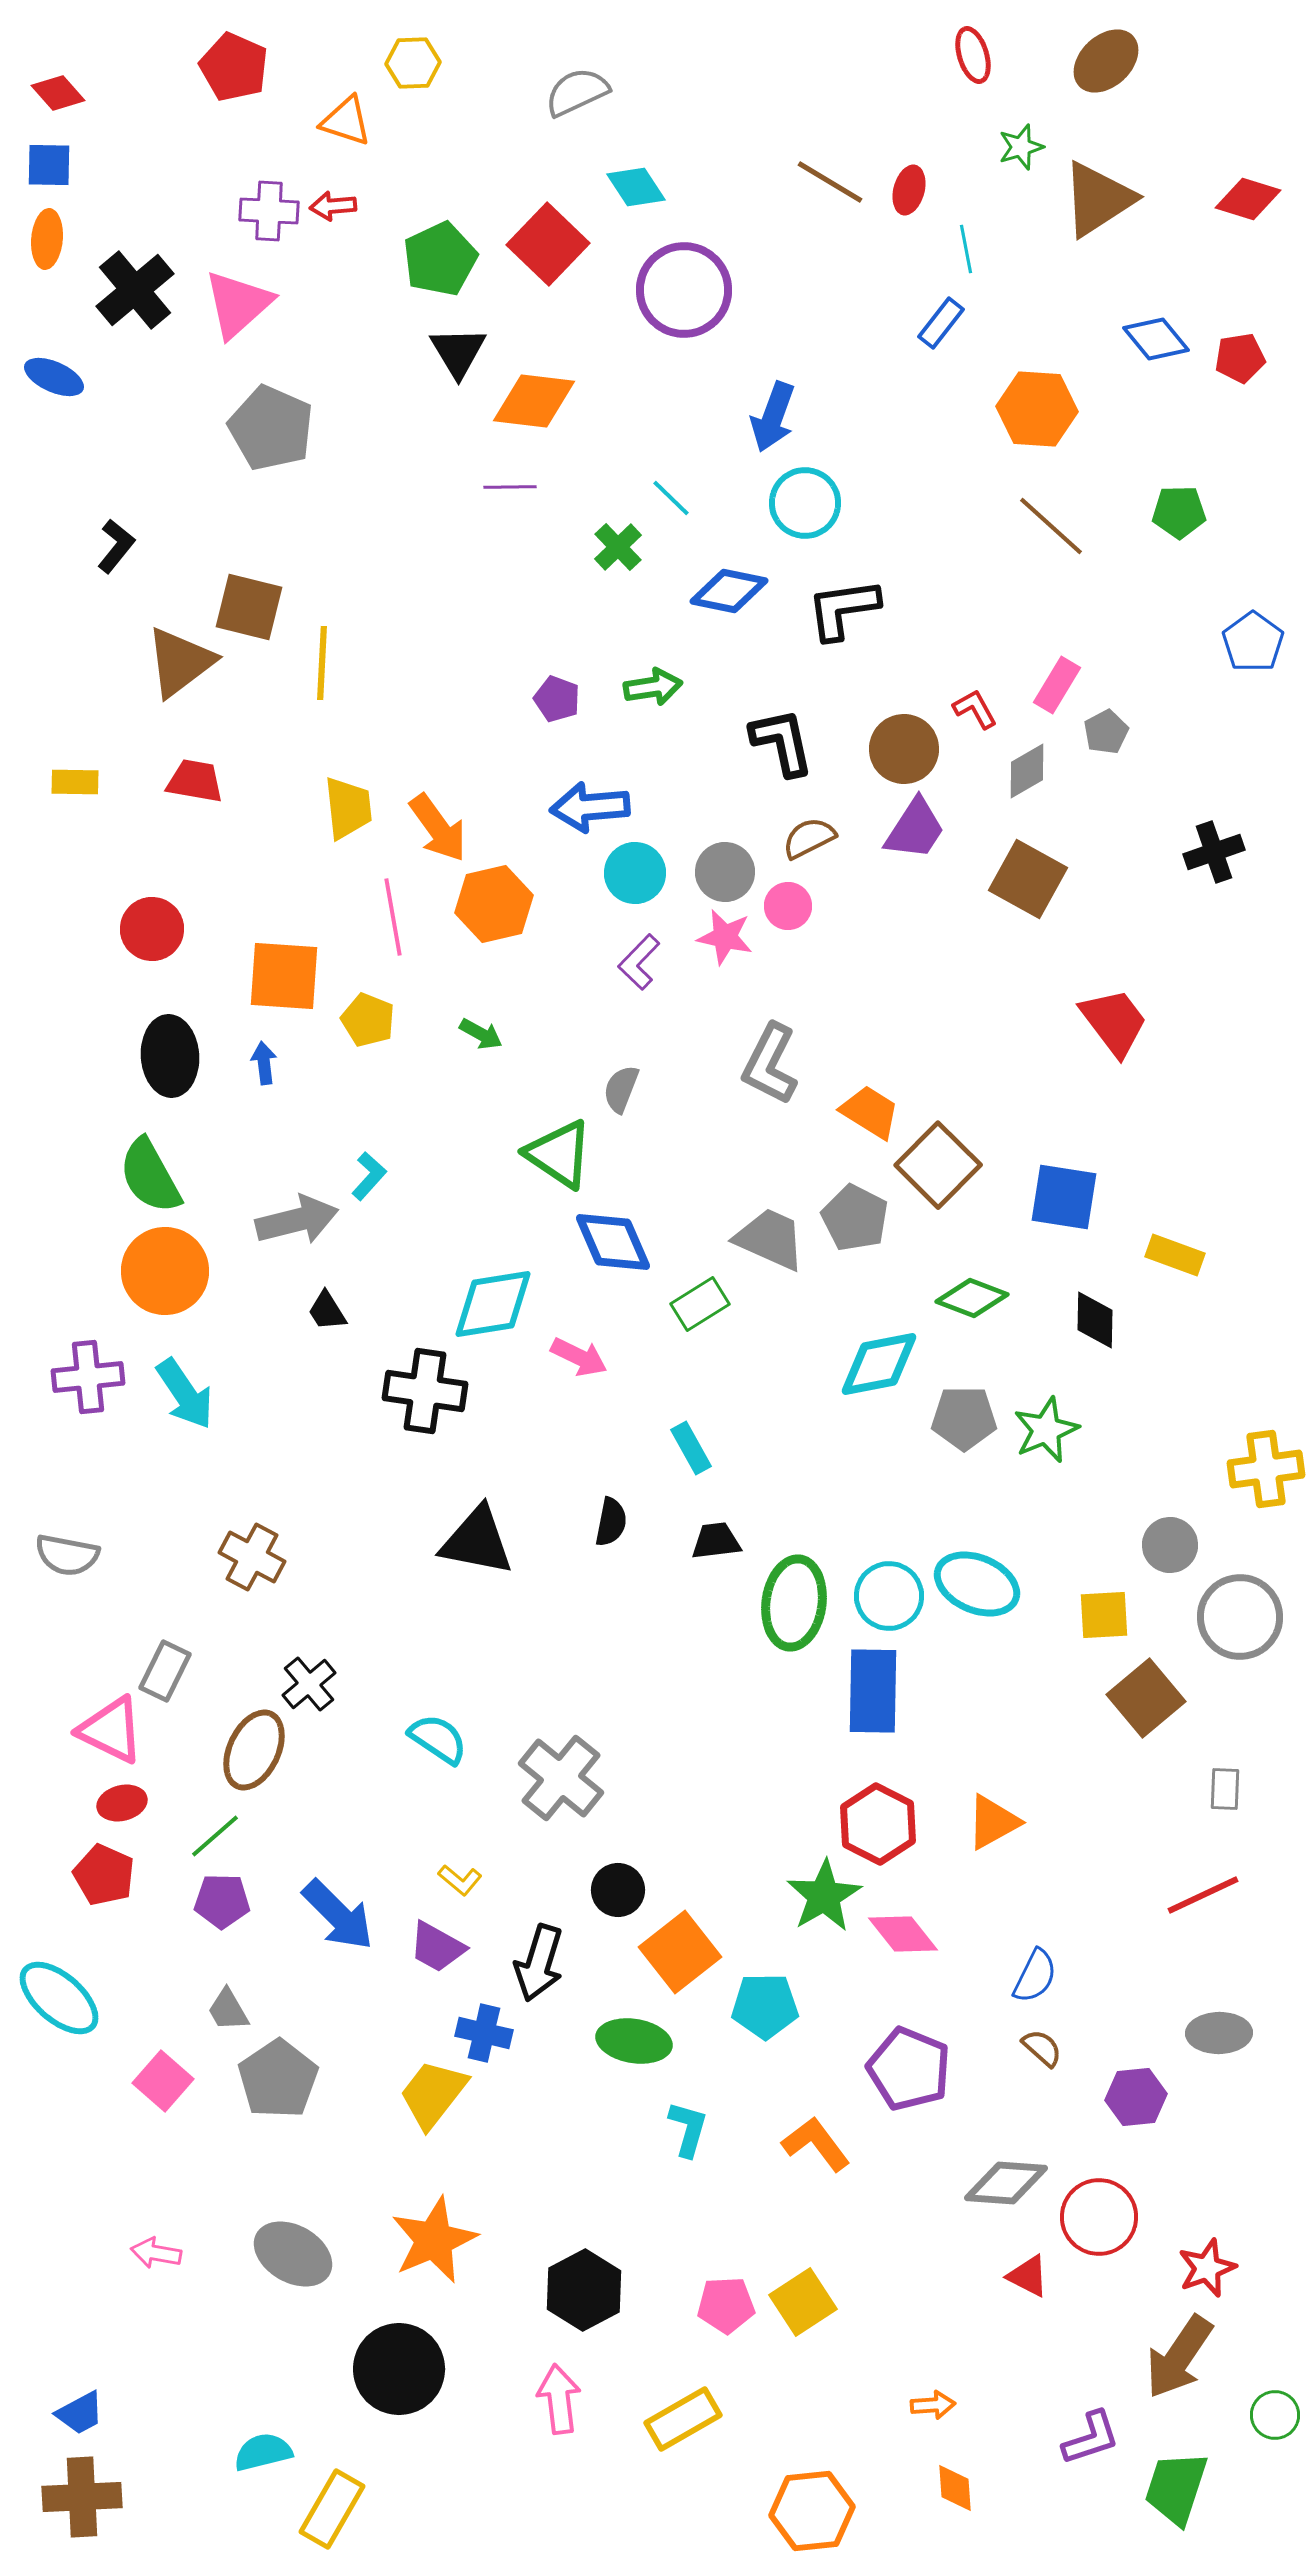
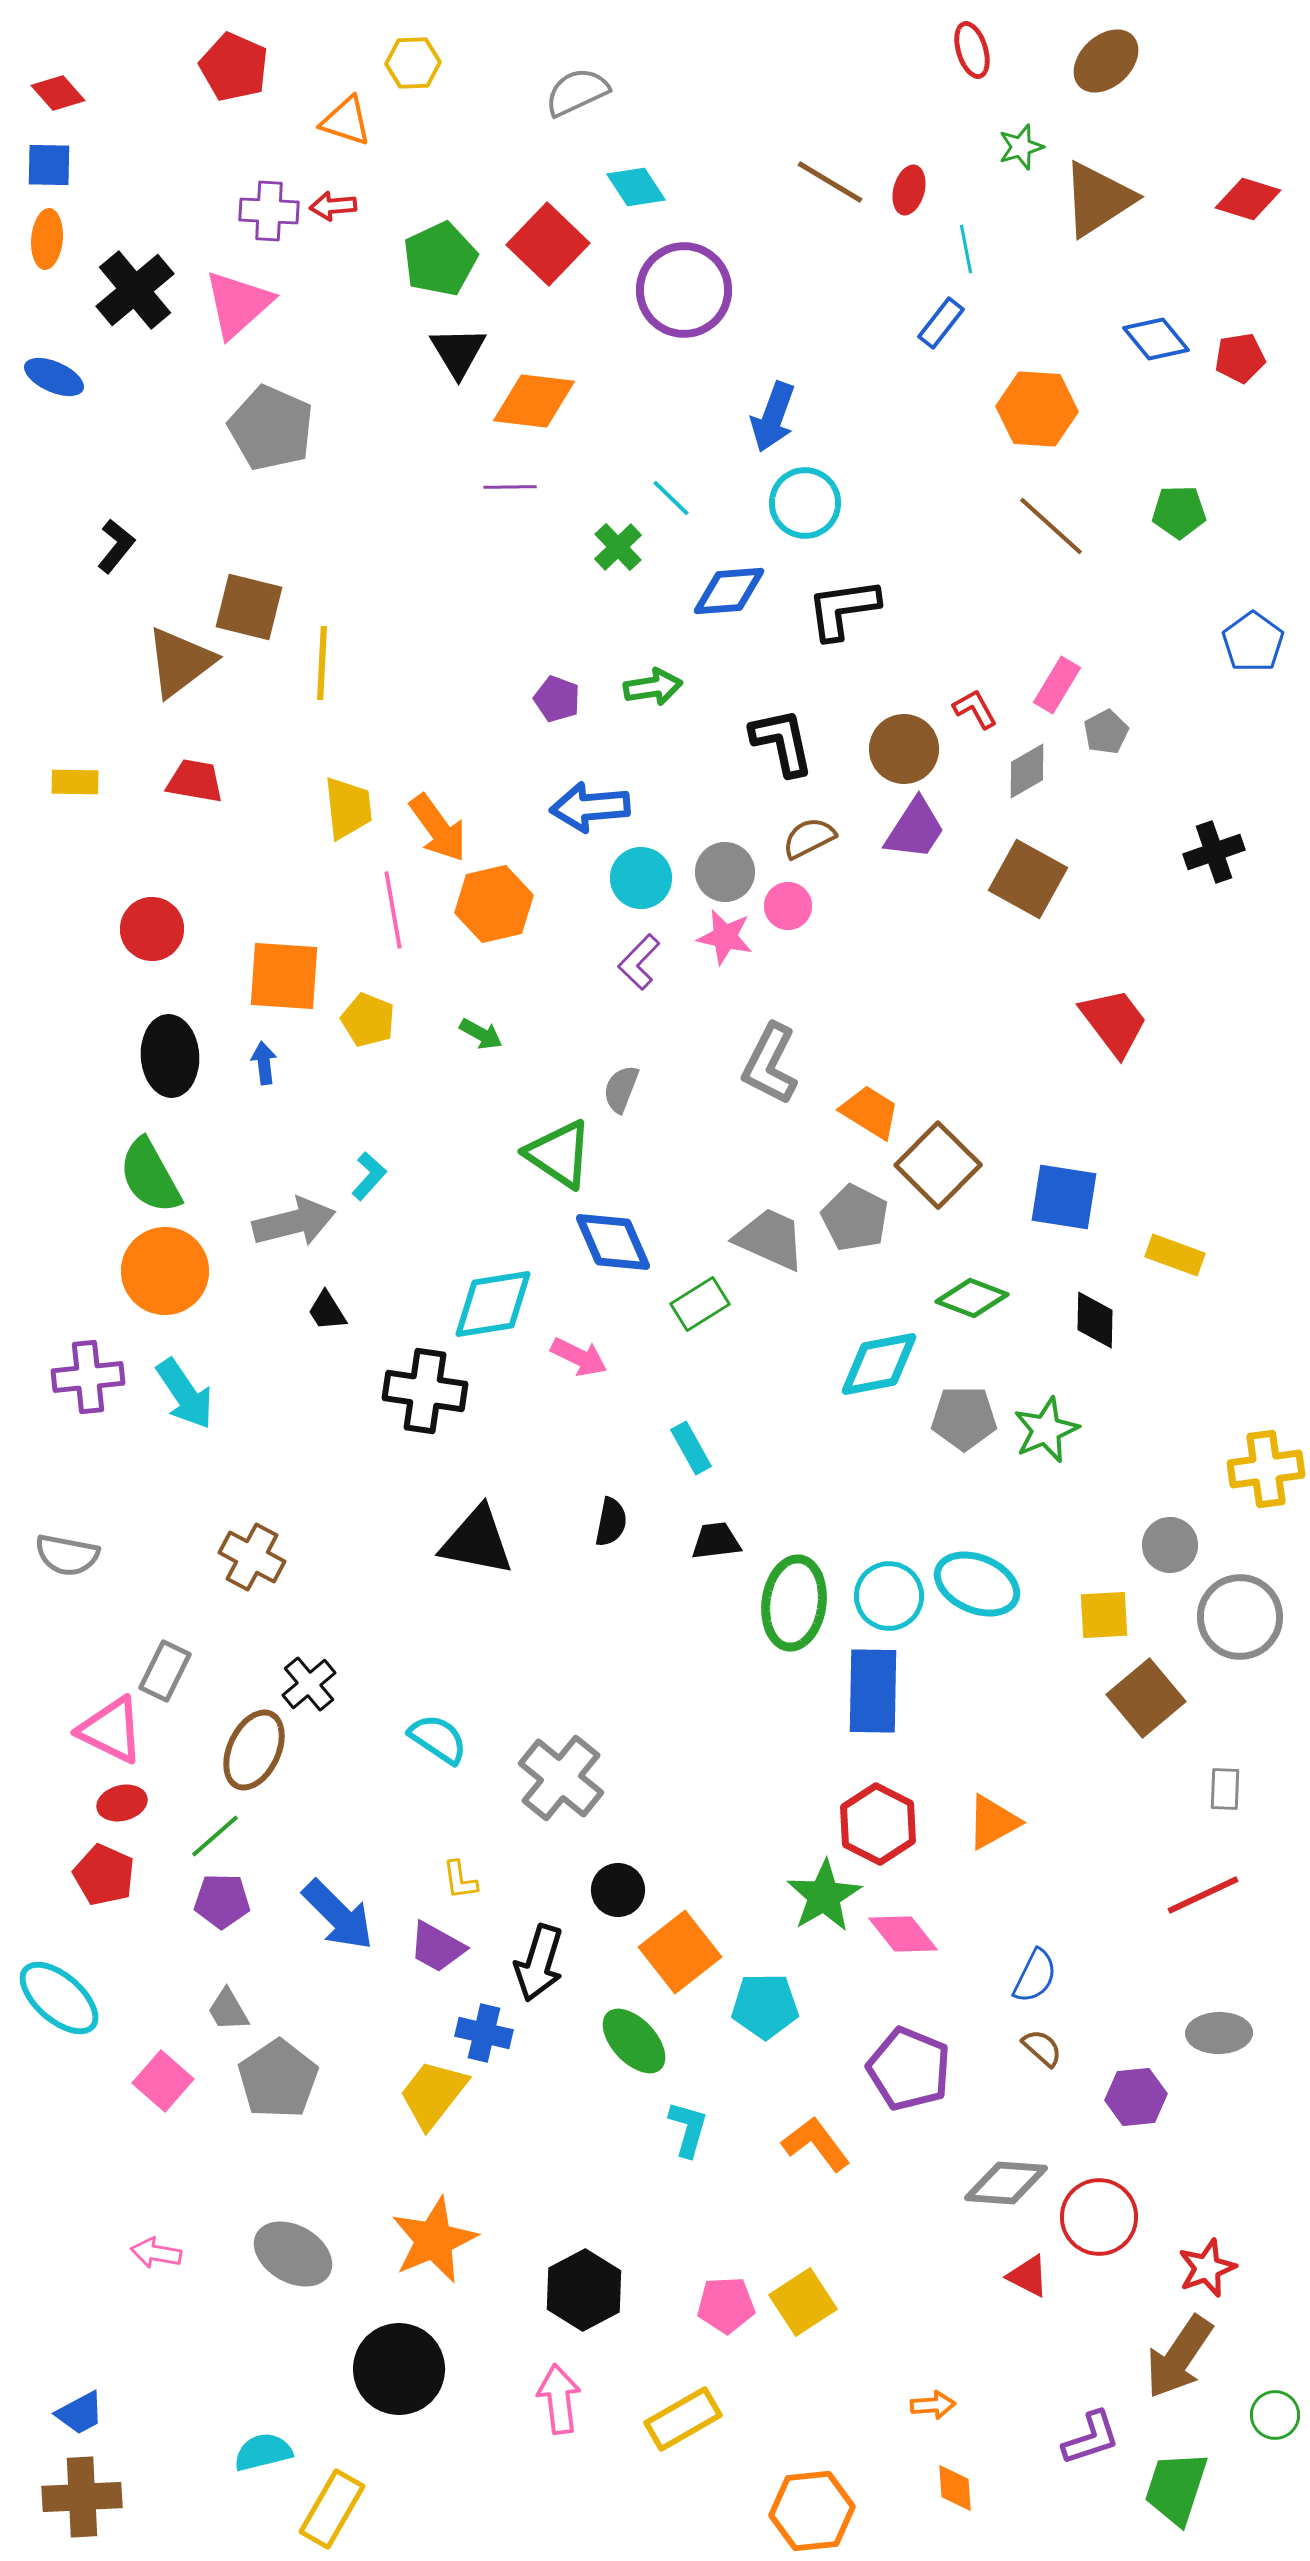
red ellipse at (973, 55): moved 1 px left, 5 px up
blue diamond at (729, 591): rotated 16 degrees counterclockwise
cyan circle at (635, 873): moved 6 px right, 5 px down
pink line at (393, 917): moved 7 px up
gray arrow at (297, 1220): moved 3 px left, 2 px down
yellow L-shape at (460, 1880): rotated 42 degrees clockwise
green ellipse at (634, 2041): rotated 38 degrees clockwise
